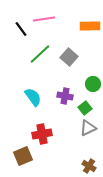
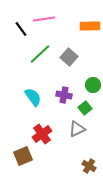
green circle: moved 1 px down
purple cross: moved 1 px left, 1 px up
gray triangle: moved 11 px left, 1 px down
red cross: rotated 24 degrees counterclockwise
